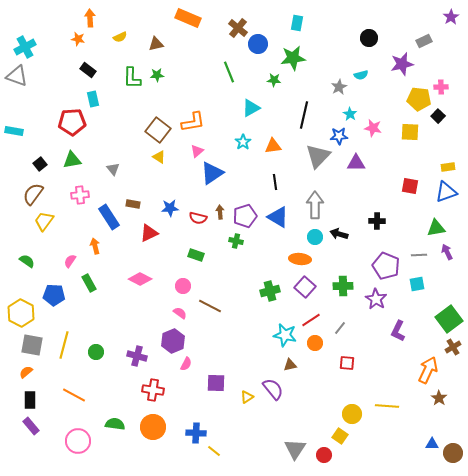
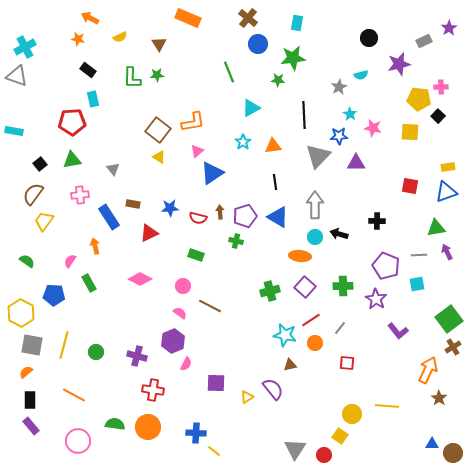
purple star at (451, 17): moved 2 px left, 11 px down
orange arrow at (90, 18): rotated 60 degrees counterclockwise
brown cross at (238, 28): moved 10 px right, 10 px up
brown triangle at (156, 44): moved 3 px right; rotated 49 degrees counterclockwise
purple star at (402, 64): moved 3 px left
green star at (274, 80): moved 4 px right
black line at (304, 115): rotated 16 degrees counterclockwise
orange ellipse at (300, 259): moved 3 px up
purple L-shape at (398, 331): rotated 65 degrees counterclockwise
orange circle at (153, 427): moved 5 px left
